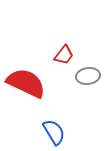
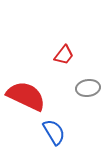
gray ellipse: moved 12 px down
red semicircle: moved 13 px down
